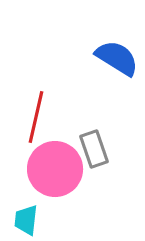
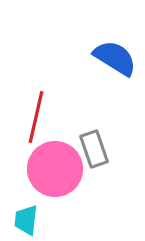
blue semicircle: moved 2 px left
